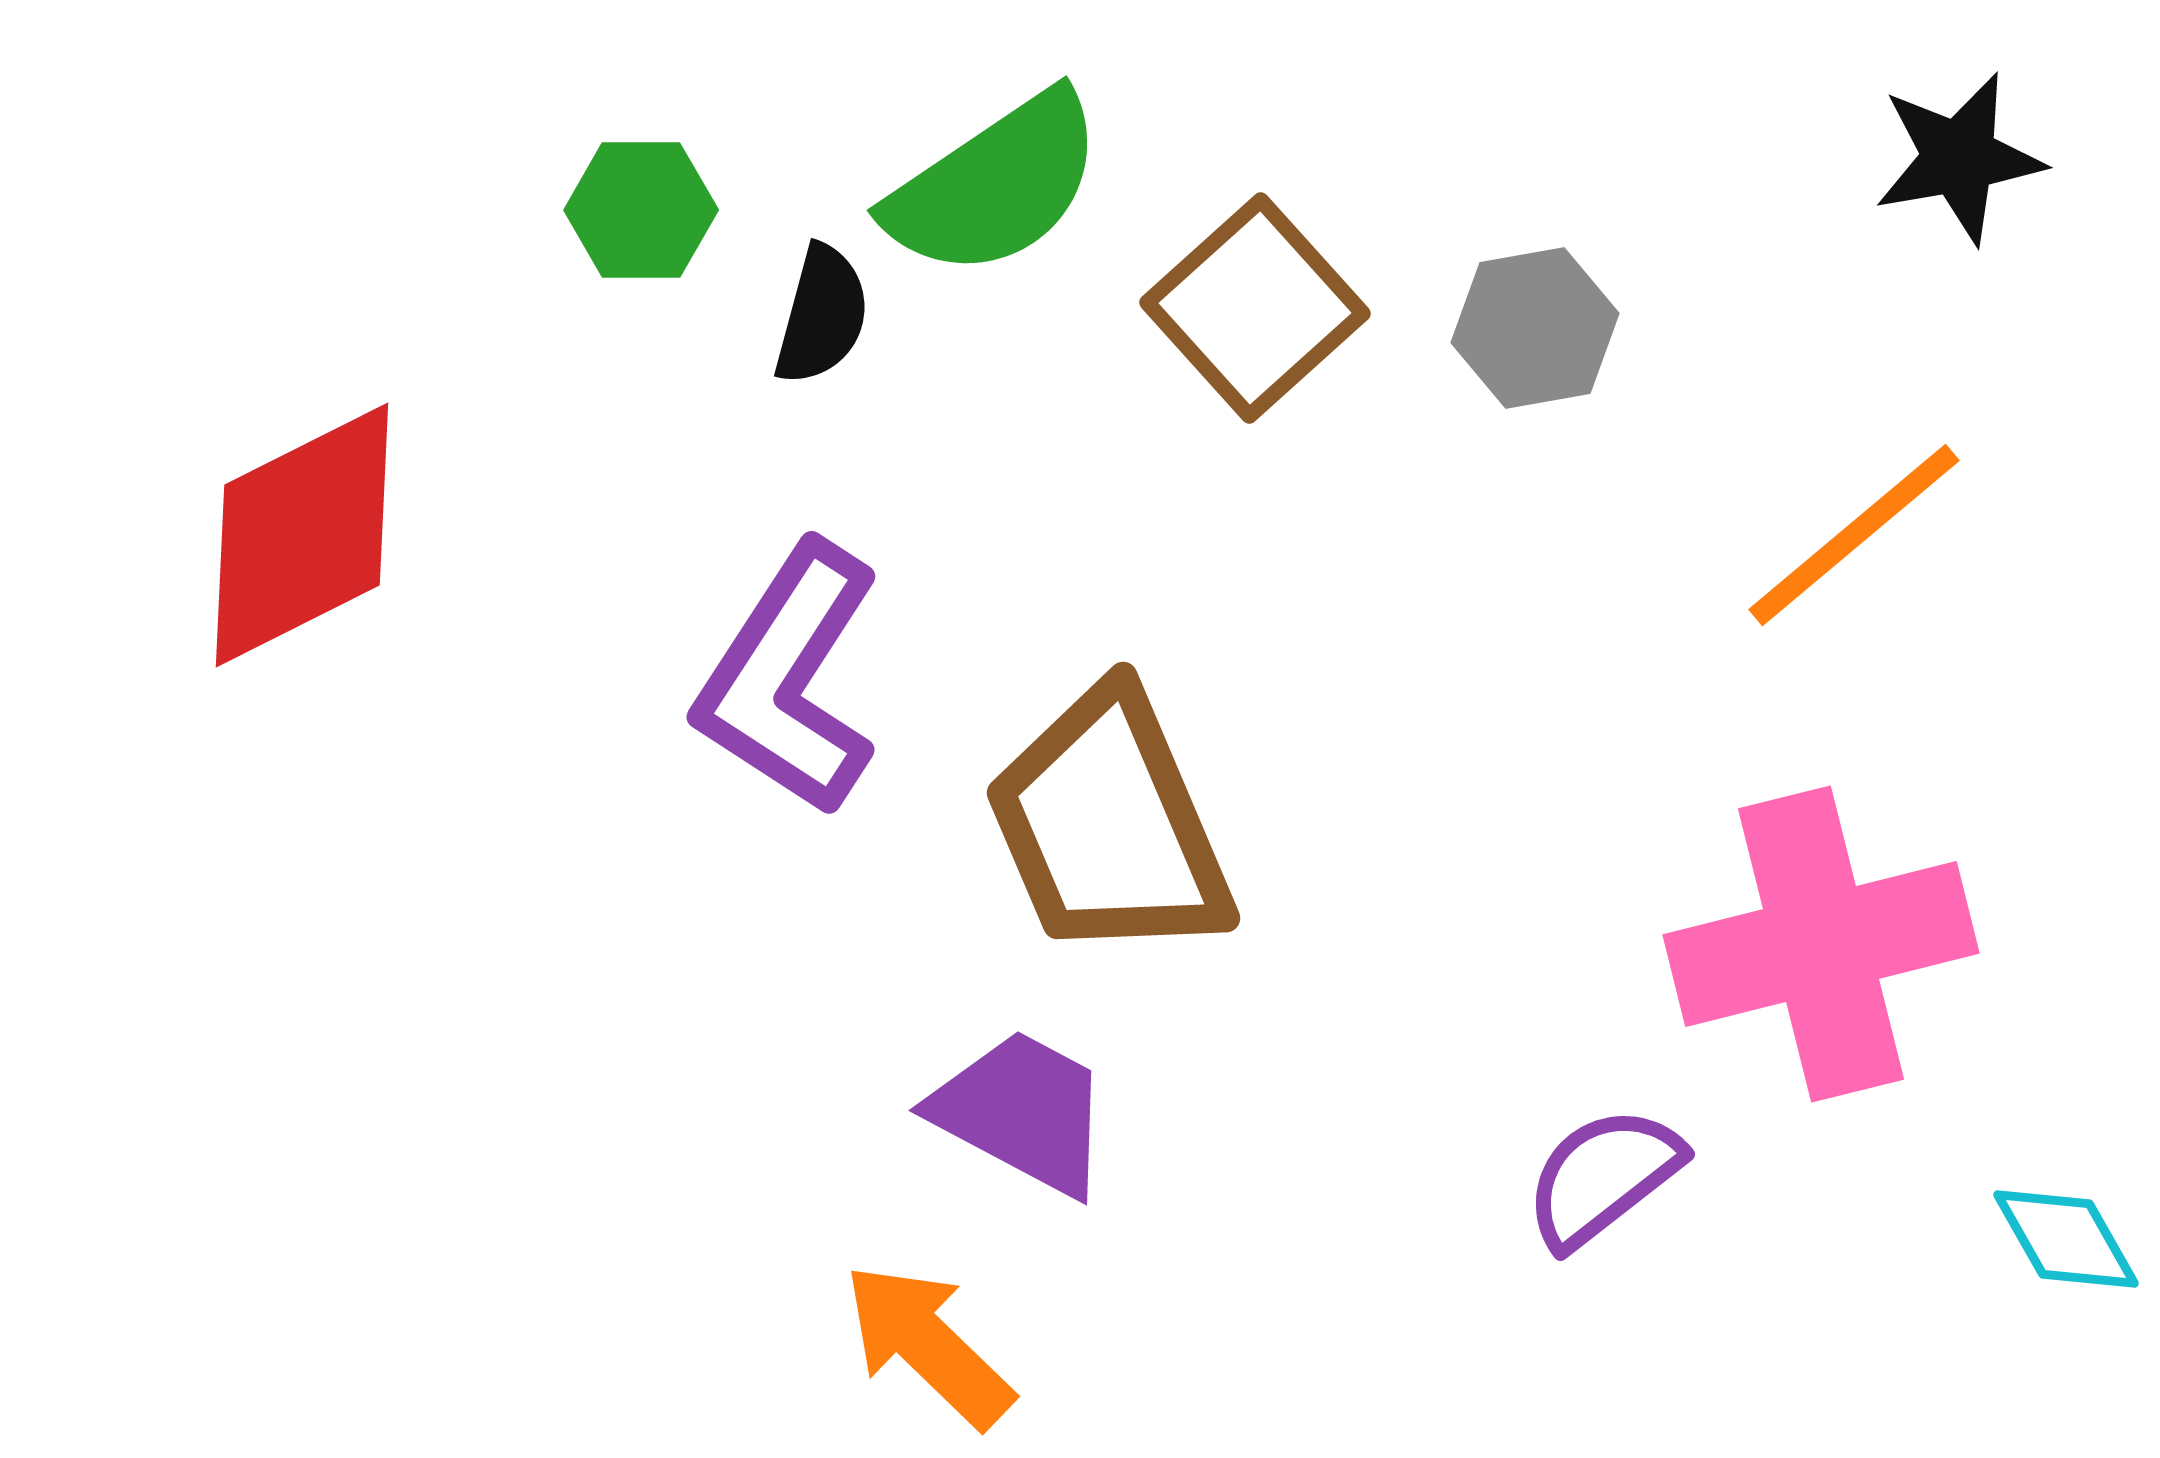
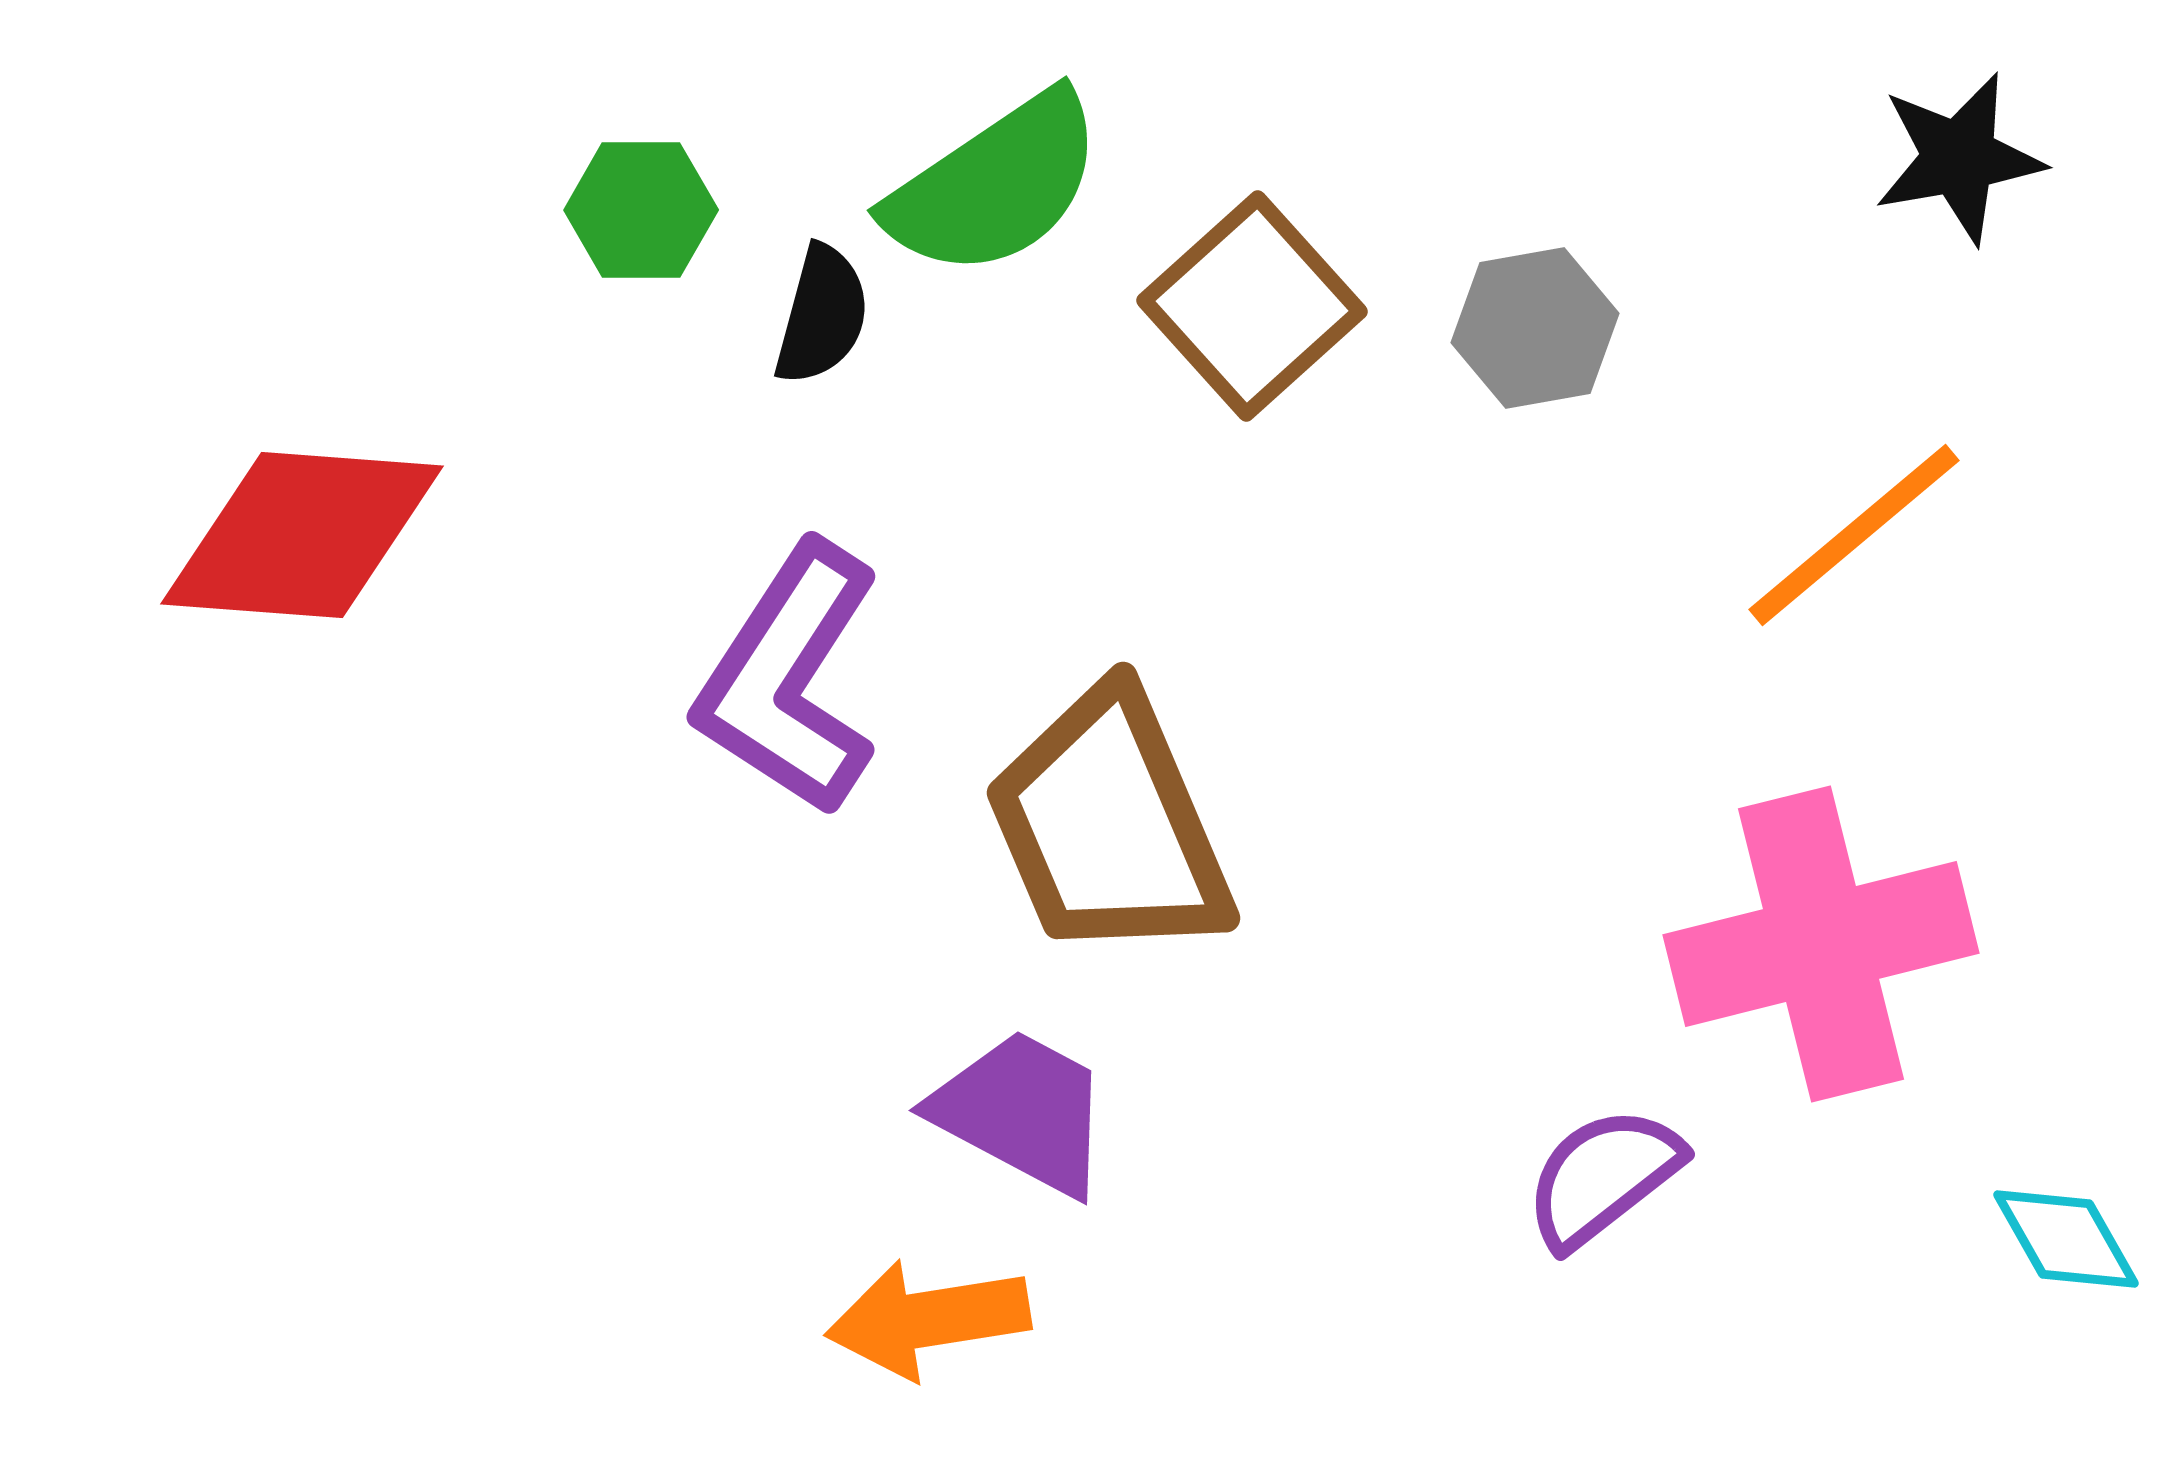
brown square: moved 3 px left, 2 px up
red diamond: rotated 31 degrees clockwise
orange arrow: moved 26 px up; rotated 53 degrees counterclockwise
